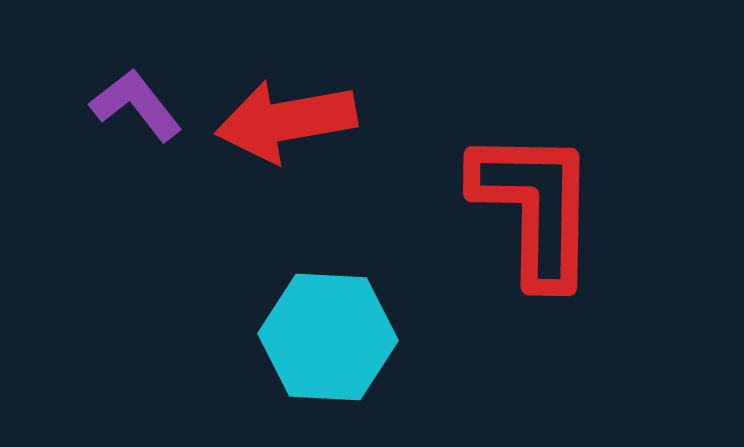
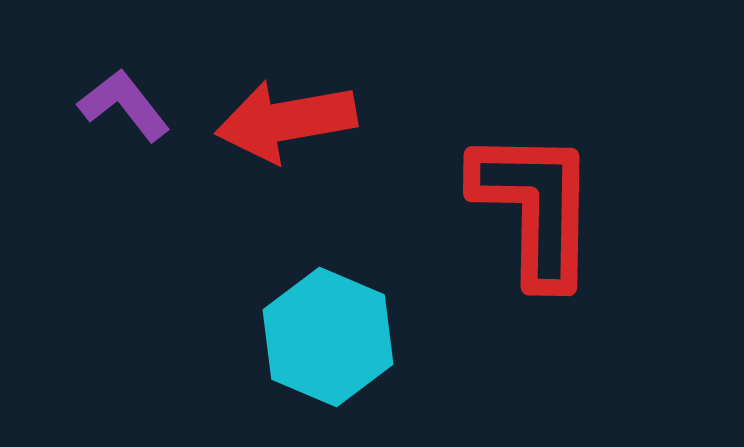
purple L-shape: moved 12 px left
cyan hexagon: rotated 20 degrees clockwise
